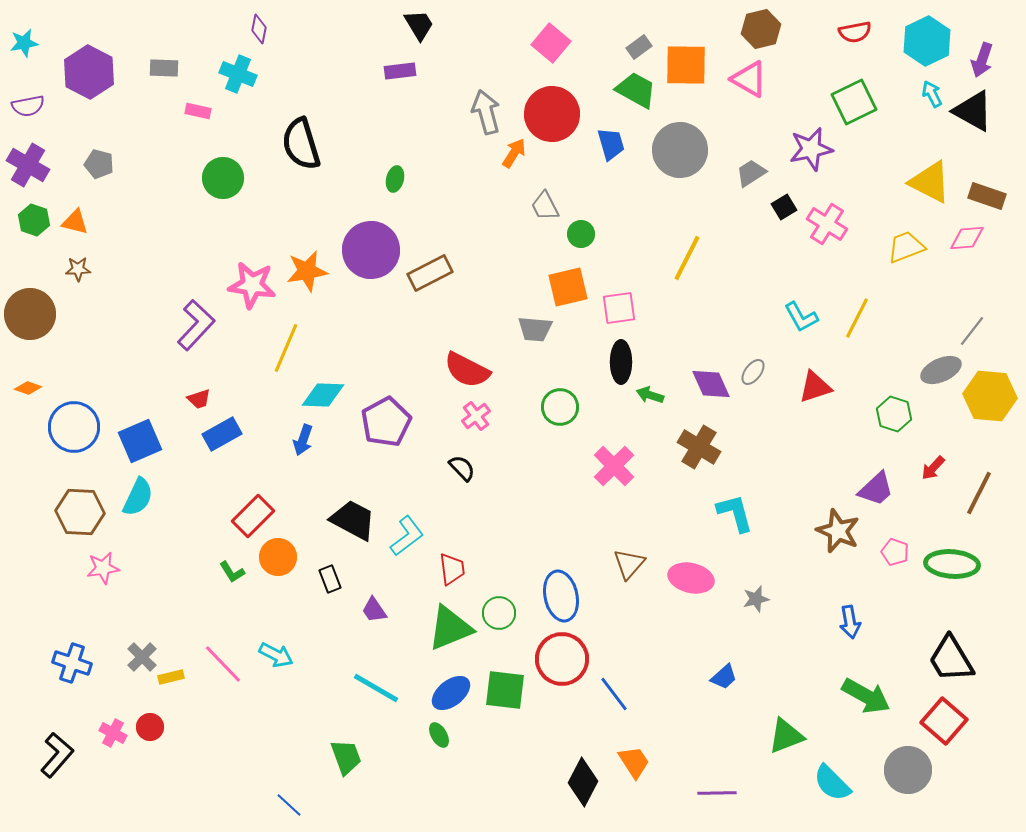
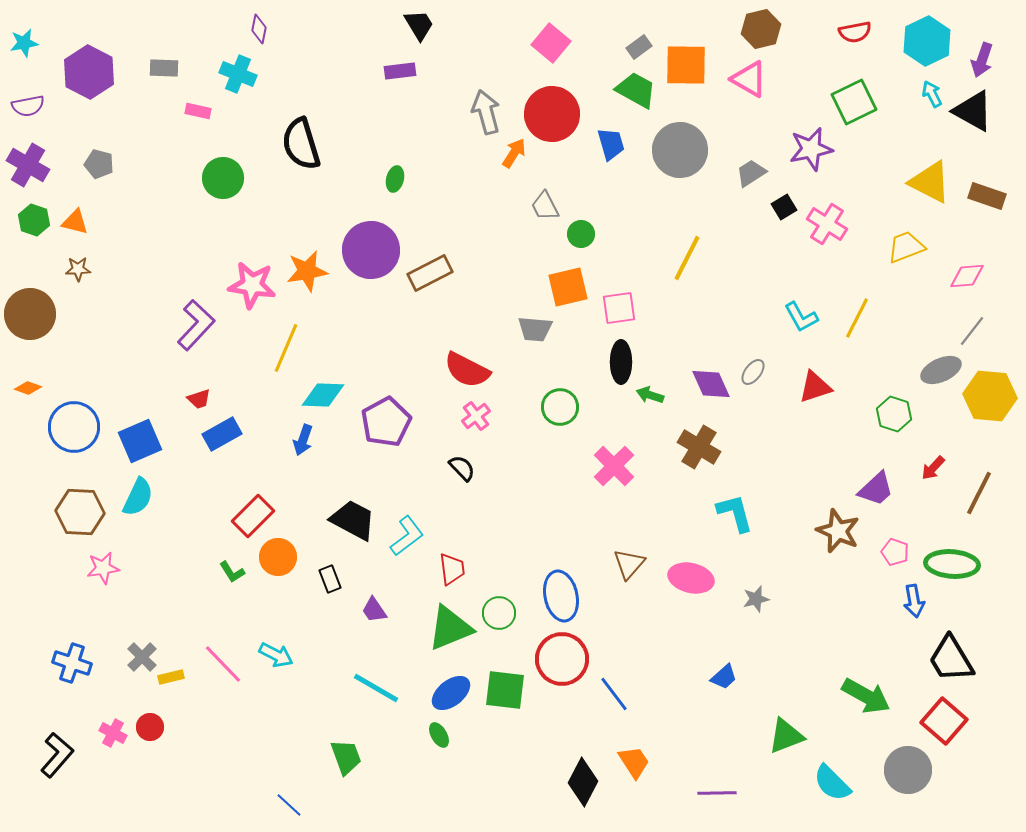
pink diamond at (967, 238): moved 38 px down
blue arrow at (850, 622): moved 64 px right, 21 px up
